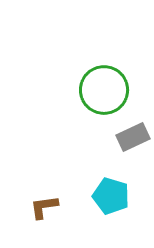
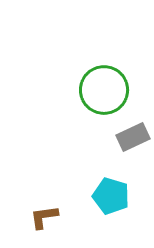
brown L-shape: moved 10 px down
